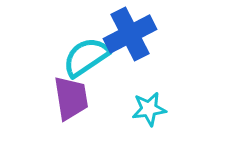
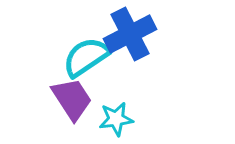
purple trapezoid: moved 1 px right, 1 px down; rotated 24 degrees counterclockwise
cyan star: moved 33 px left, 10 px down
